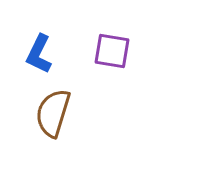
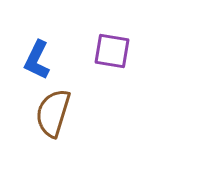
blue L-shape: moved 2 px left, 6 px down
